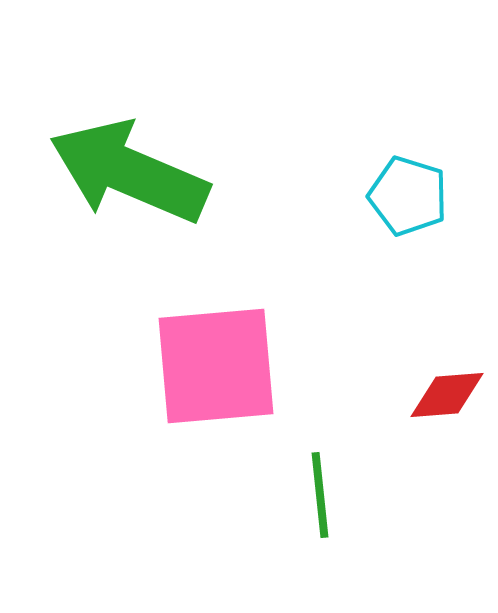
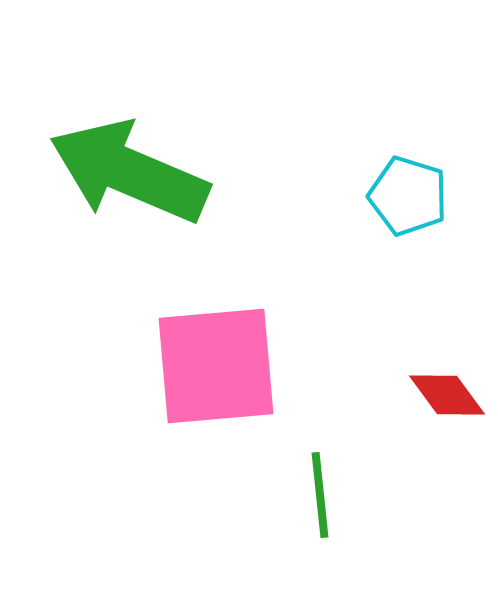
red diamond: rotated 58 degrees clockwise
